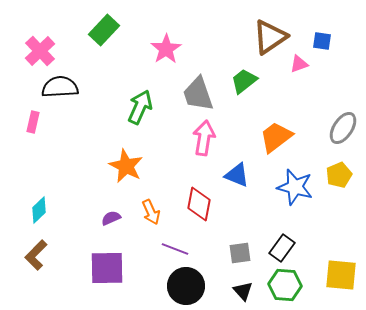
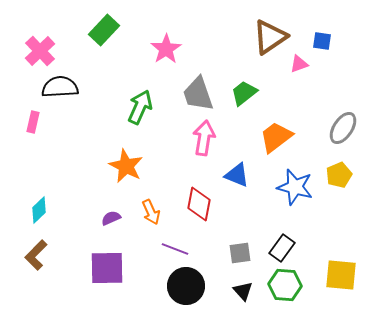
green trapezoid: moved 12 px down
